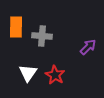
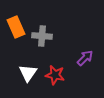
orange rectangle: rotated 25 degrees counterclockwise
purple arrow: moved 3 px left, 11 px down
red star: rotated 18 degrees counterclockwise
